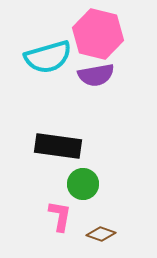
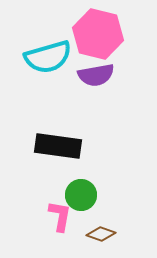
green circle: moved 2 px left, 11 px down
